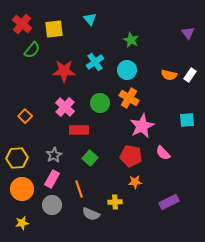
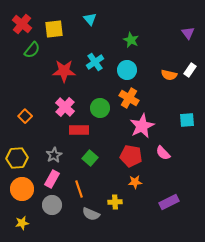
white rectangle: moved 5 px up
green circle: moved 5 px down
